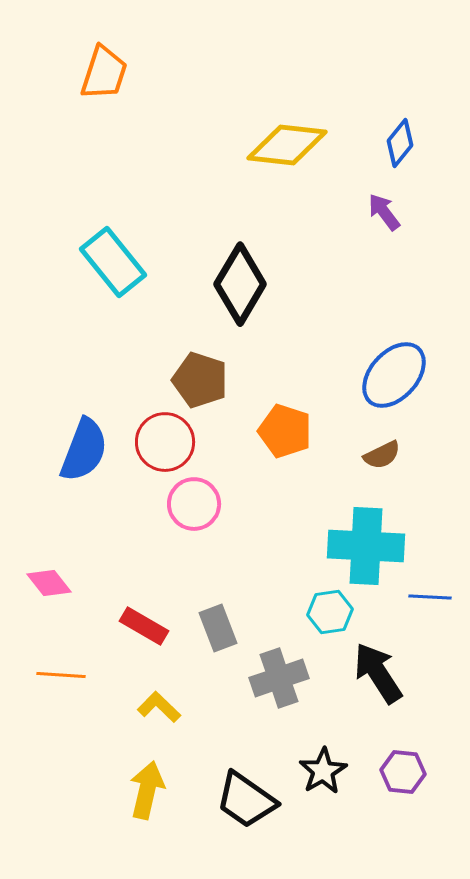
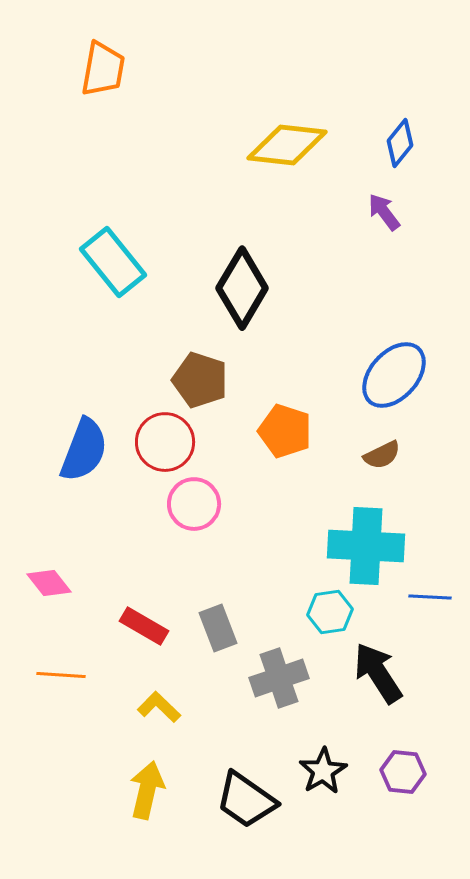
orange trapezoid: moved 1 px left, 4 px up; rotated 8 degrees counterclockwise
black diamond: moved 2 px right, 4 px down
